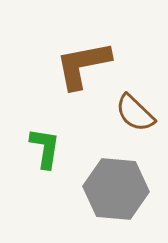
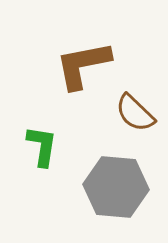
green L-shape: moved 3 px left, 2 px up
gray hexagon: moved 2 px up
